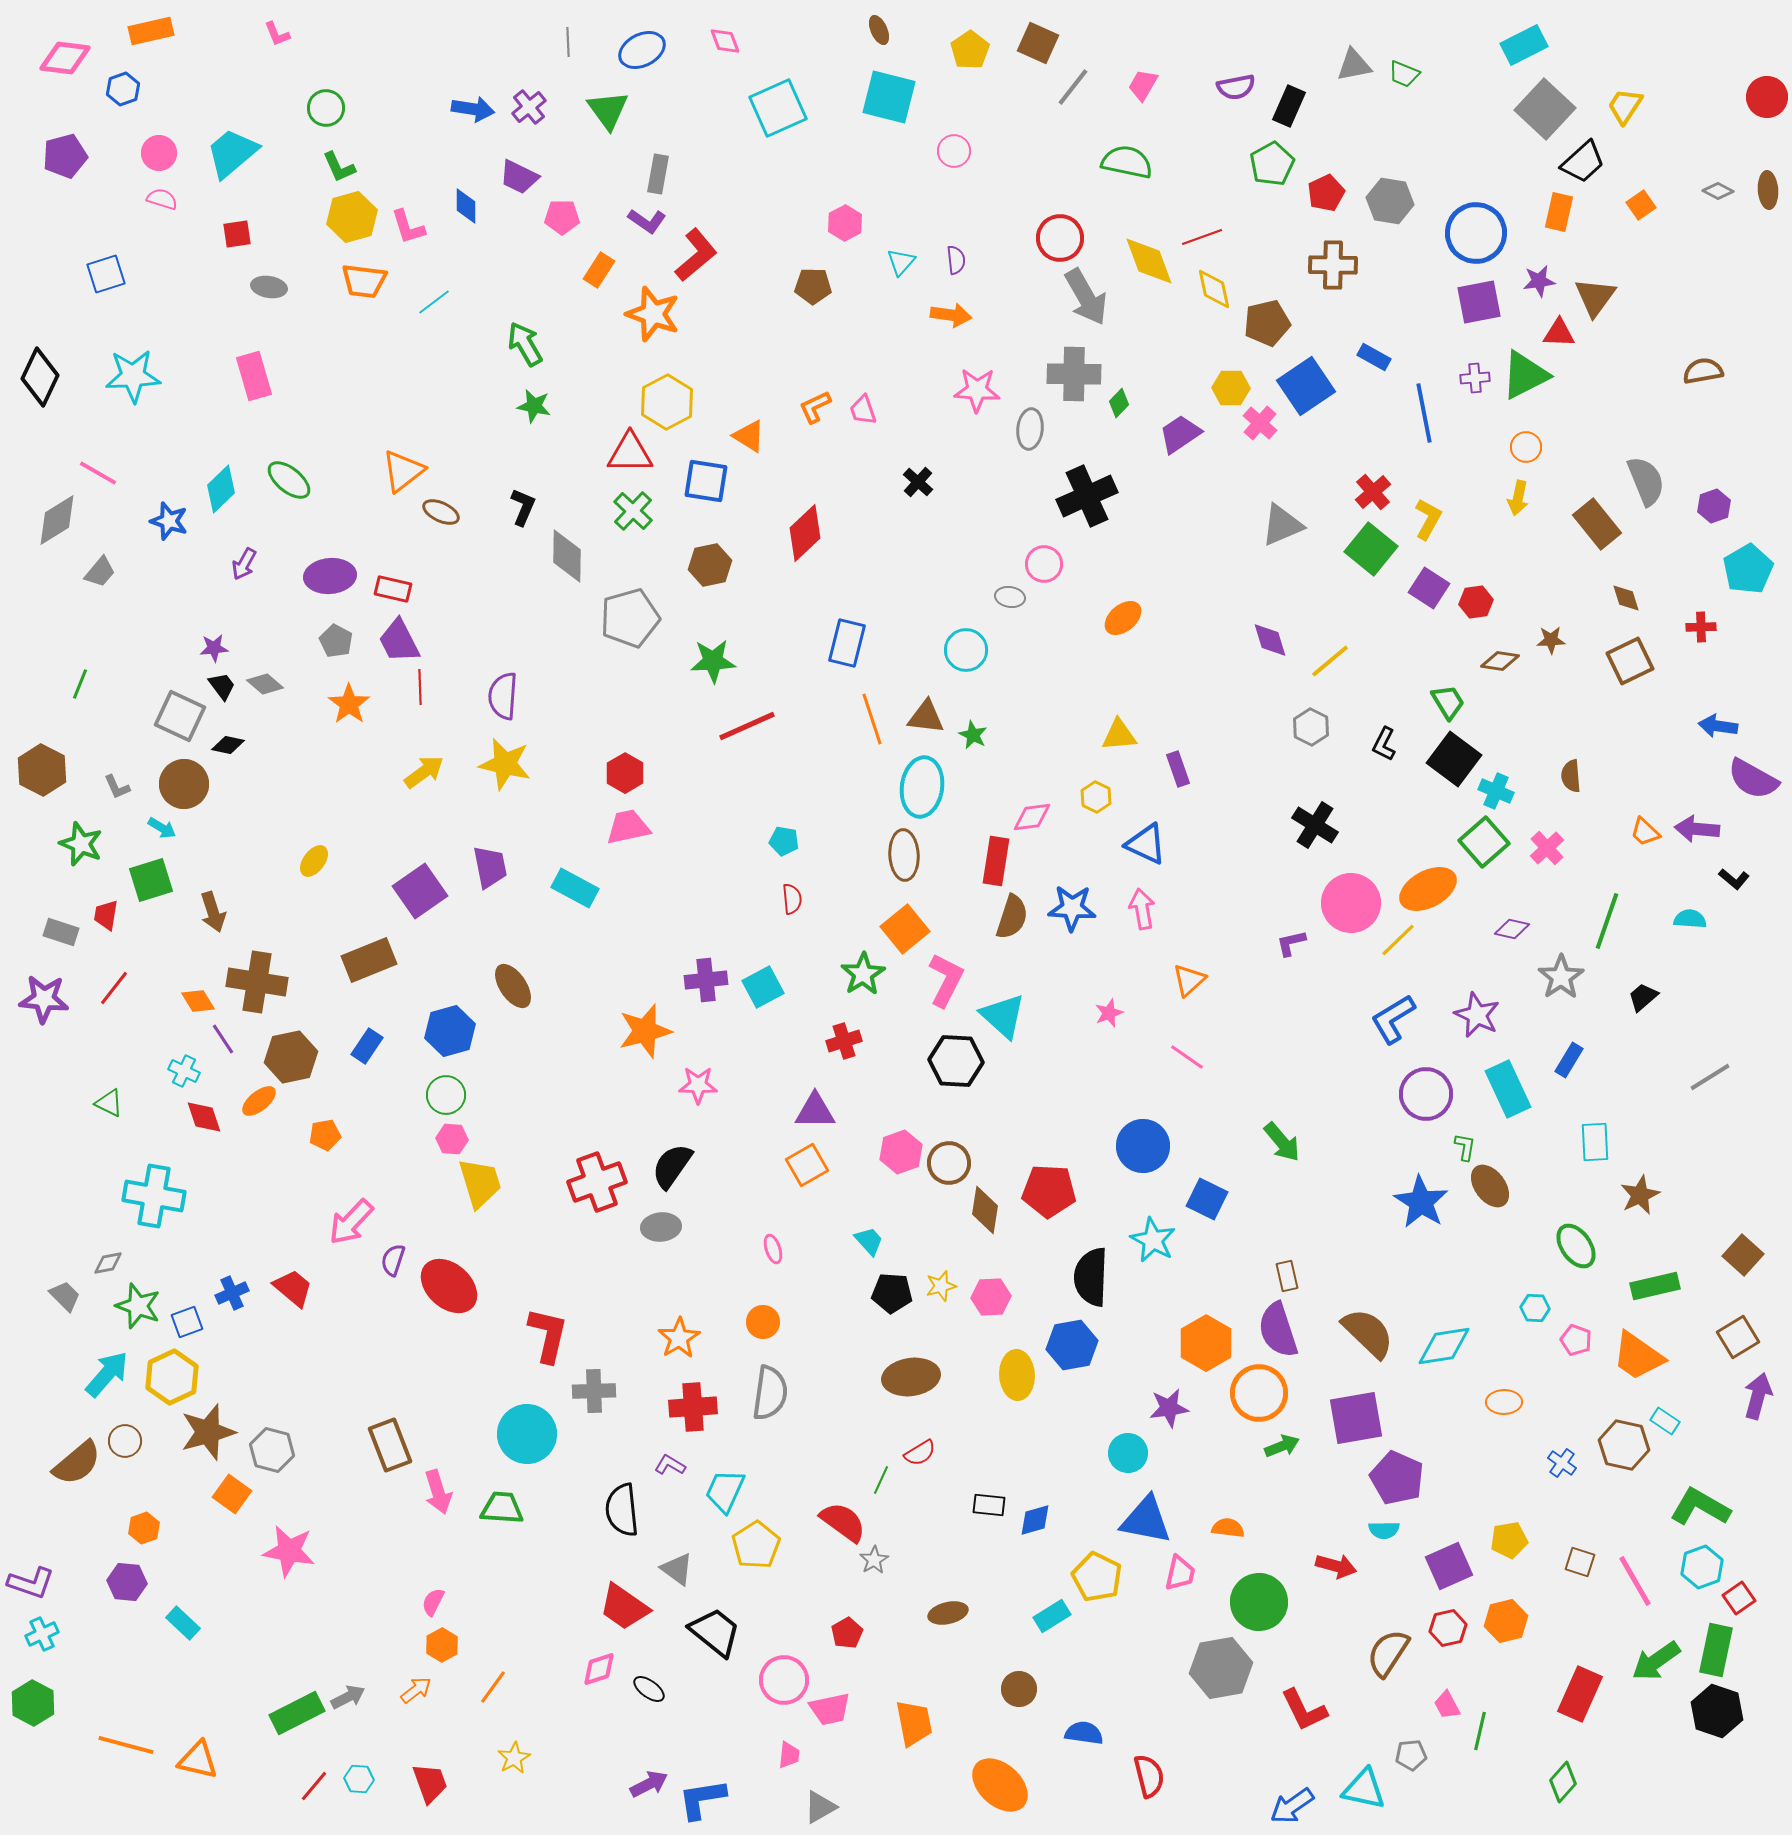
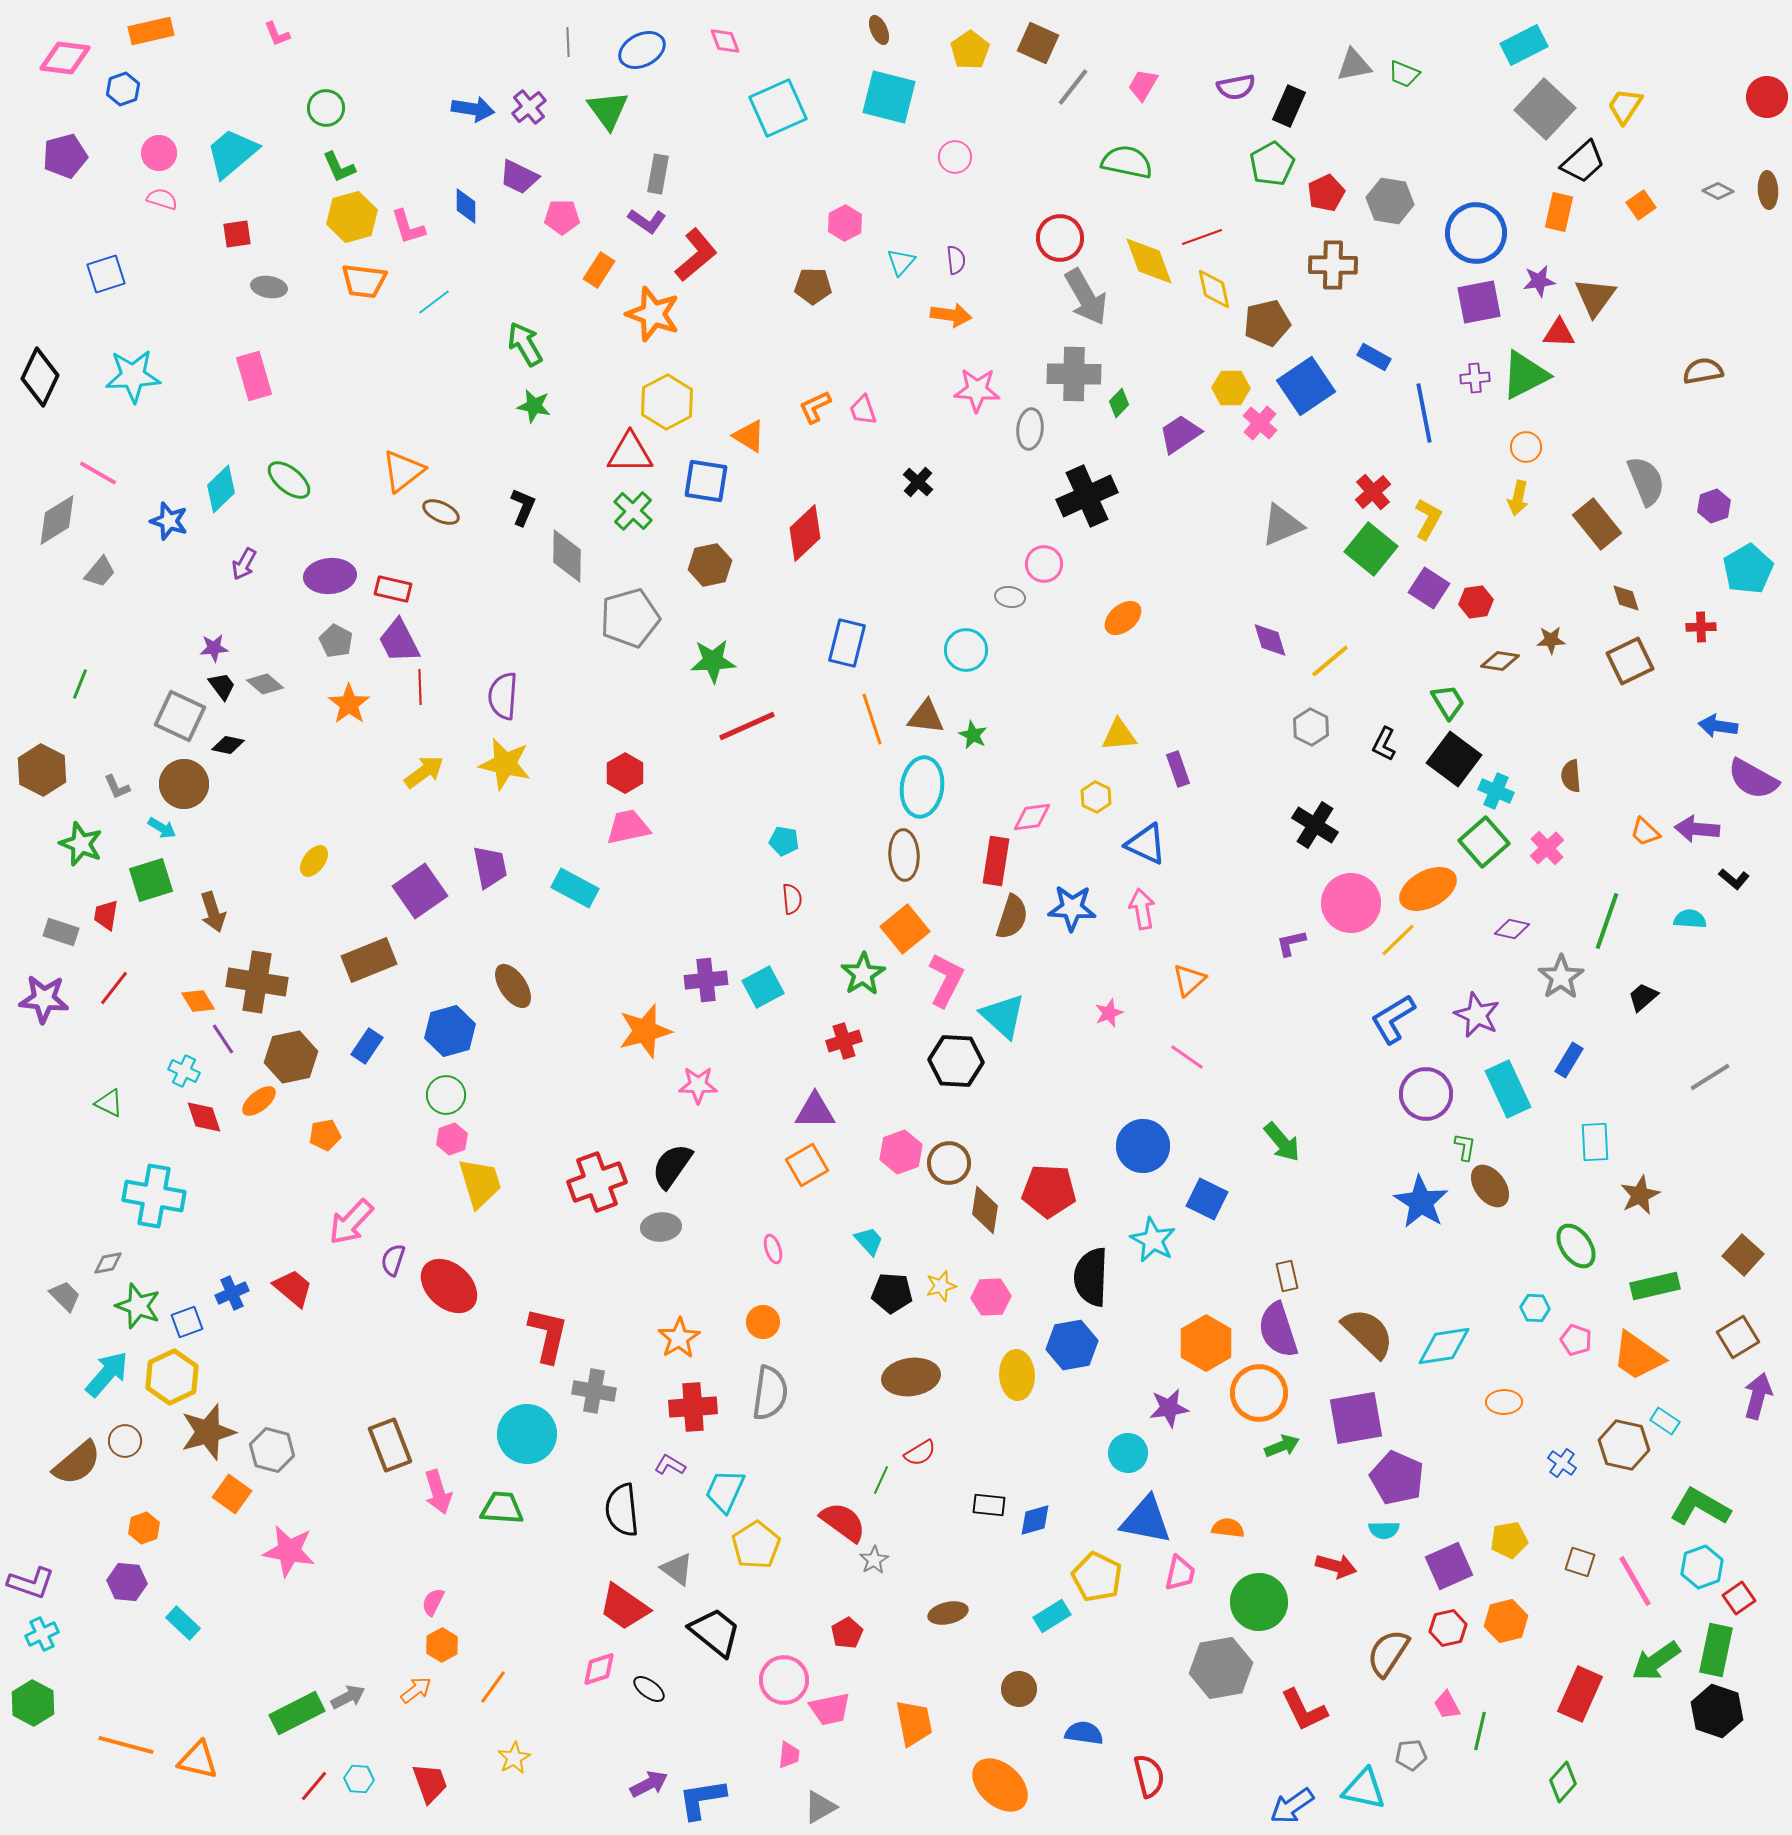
pink circle at (954, 151): moved 1 px right, 6 px down
pink hexagon at (452, 1139): rotated 24 degrees counterclockwise
gray cross at (594, 1391): rotated 12 degrees clockwise
